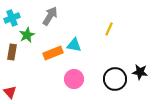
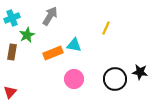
yellow line: moved 3 px left, 1 px up
red triangle: rotated 24 degrees clockwise
